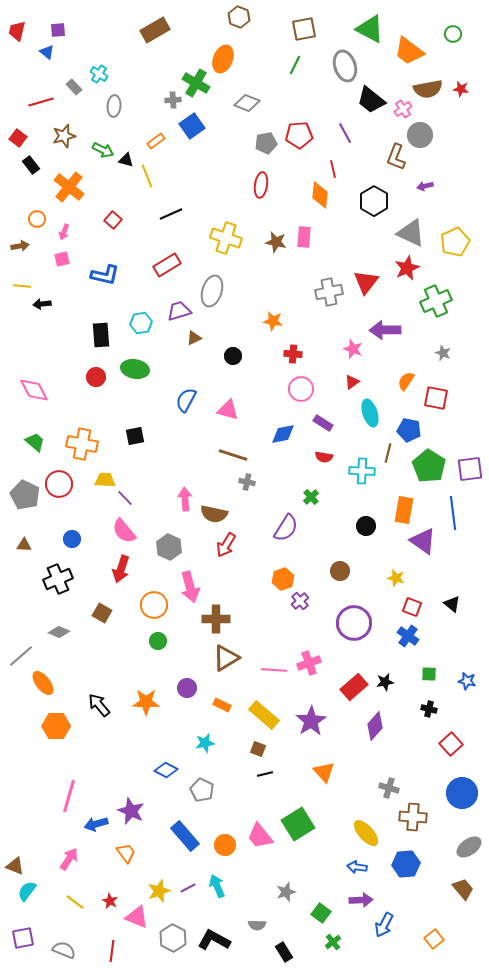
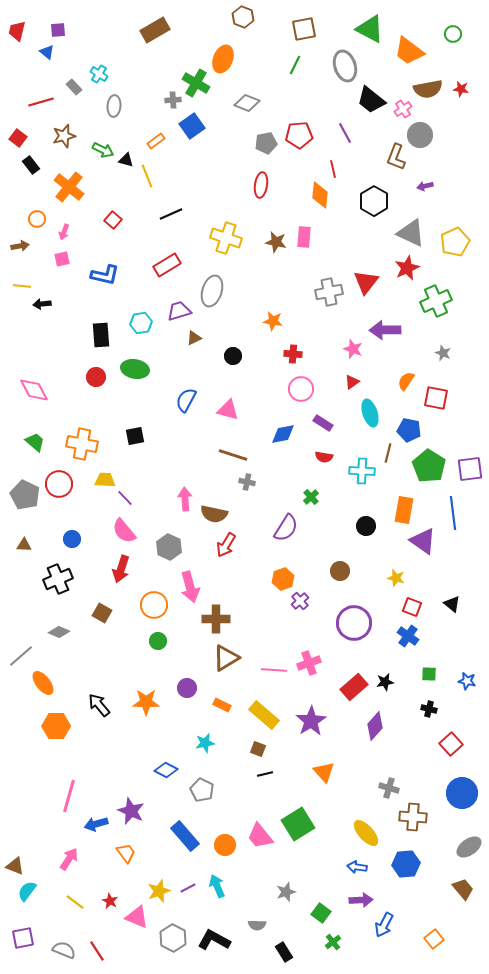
brown hexagon at (239, 17): moved 4 px right
red line at (112, 951): moved 15 px left; rotated 40 degrees counterclockwise
